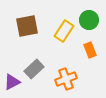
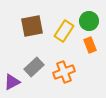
green circle: moved 1 px down
brown square: moved 5 px right
orange rectangle: moved 5 px up
gray rectangle: moved 2 px up
orange cross: moved 2 px left, 7 px up
